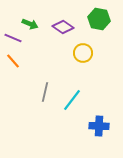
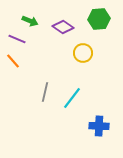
green hexagon: rotated 15 degrees counterclockwise
green arrow: moved 3 px up
purple line: moved 4 px right, 1 px down
cyan line: moved 2 px up
